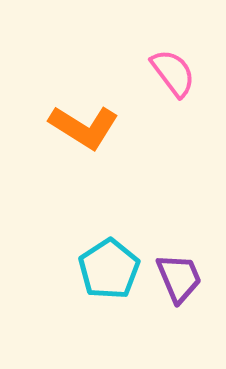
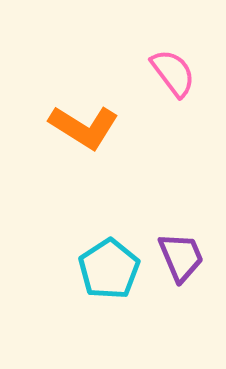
purple trapezoid: moved 2 px right, 21 px up
